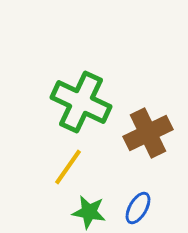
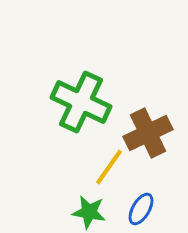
yellow line: moved 41 px right
blue ellipse: moved 3 px right, 1 px down
